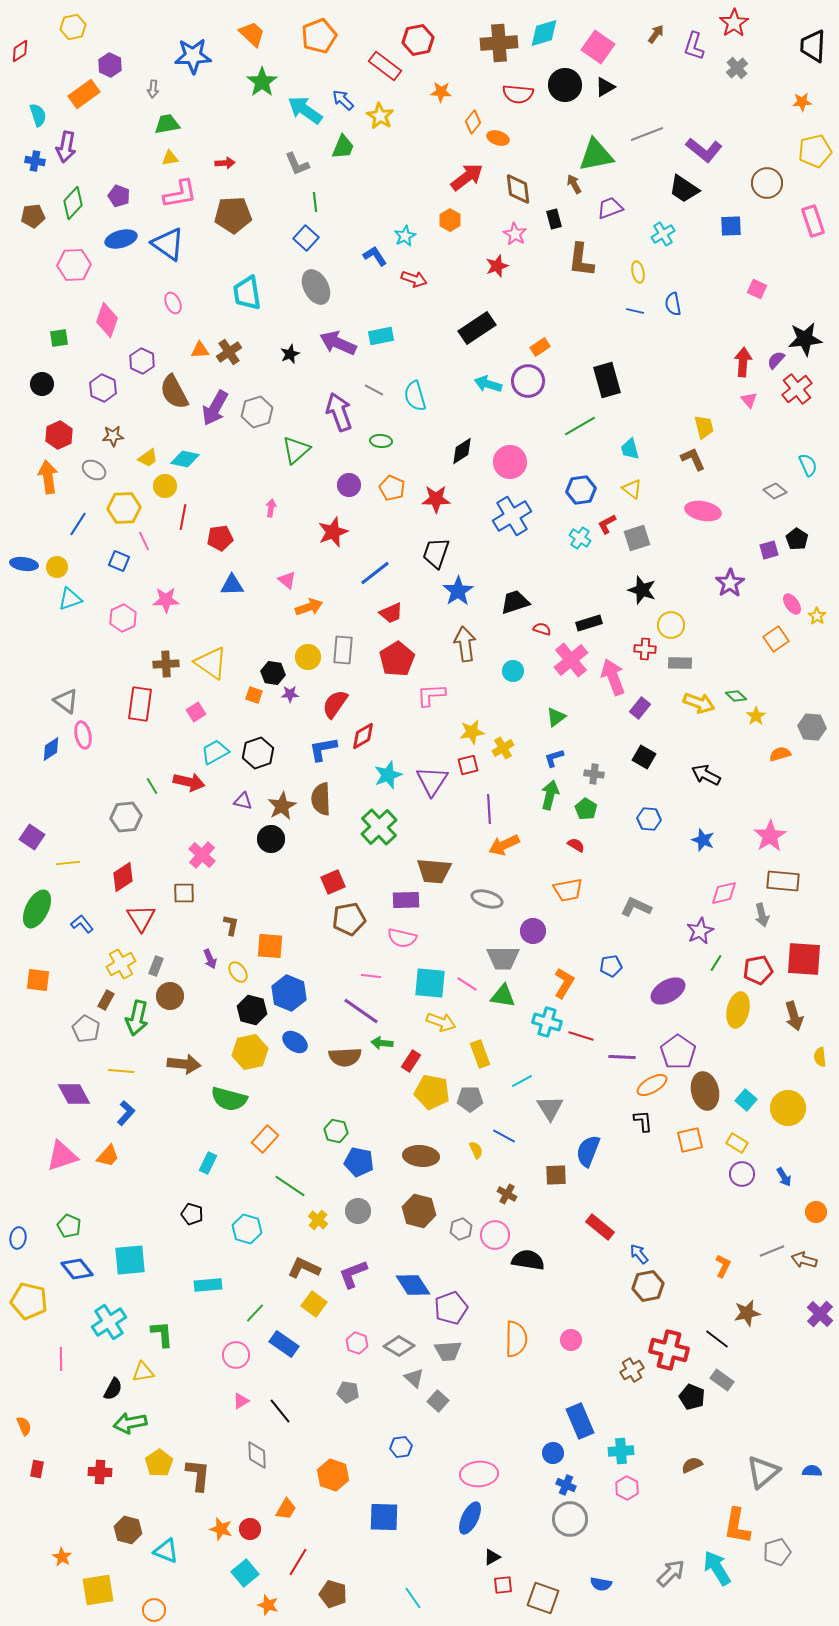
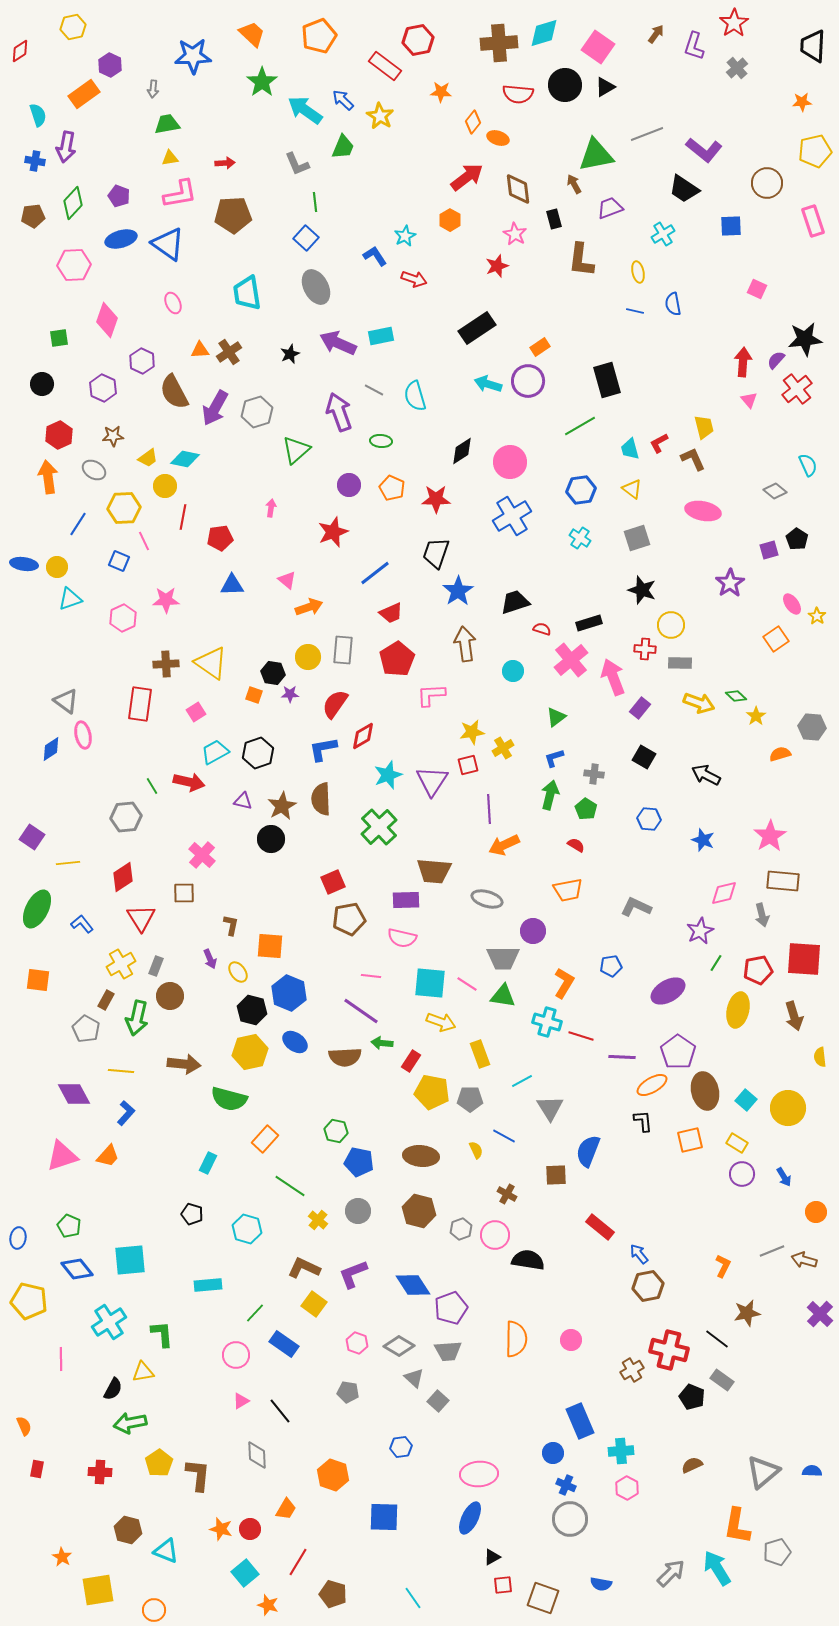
red L-shape at (607, 524): moved 52 px right, 81 px up
